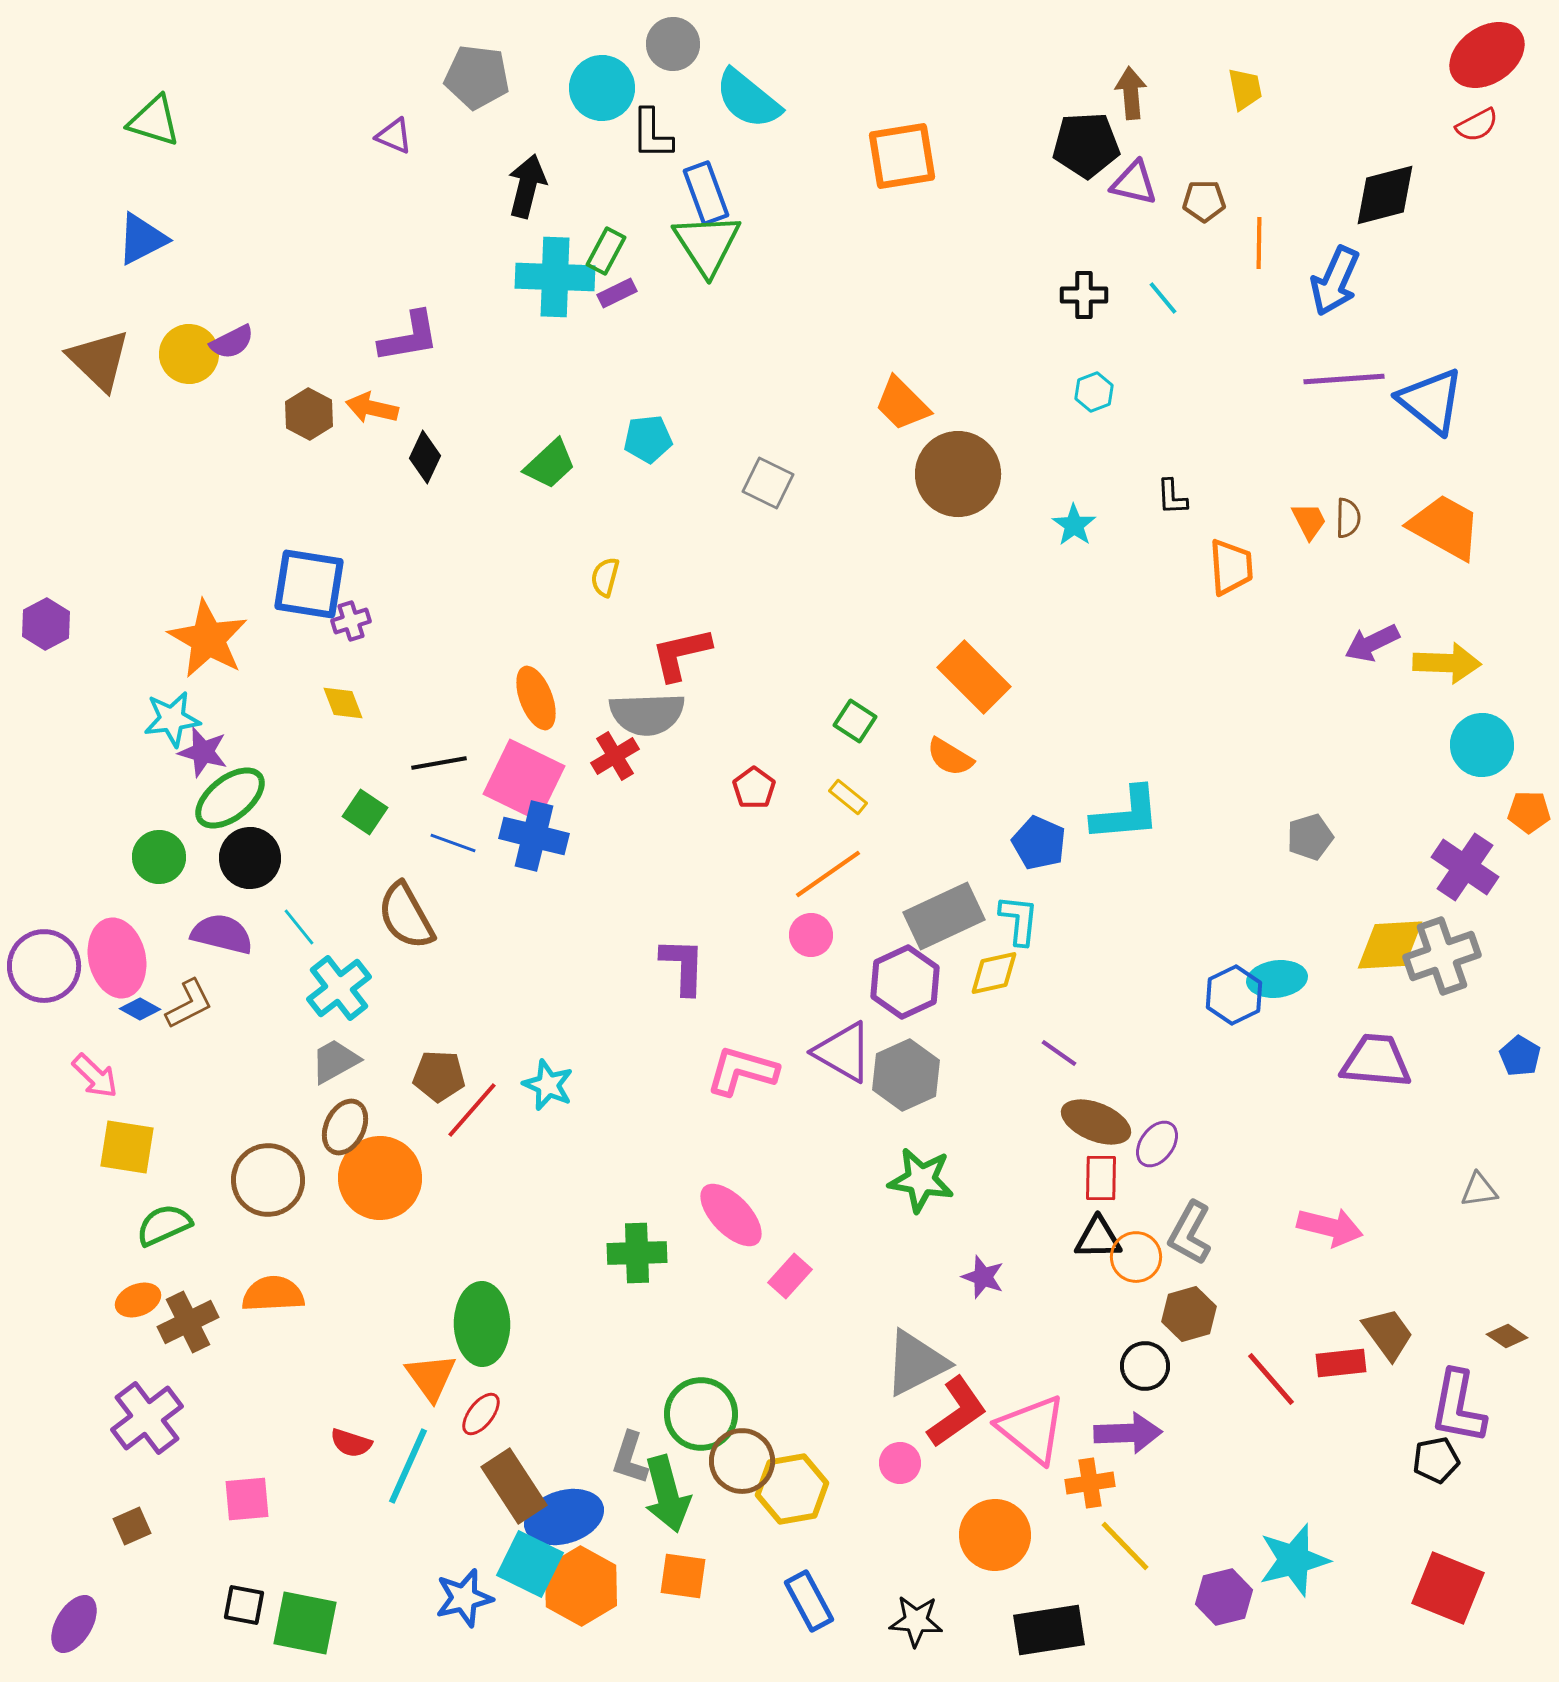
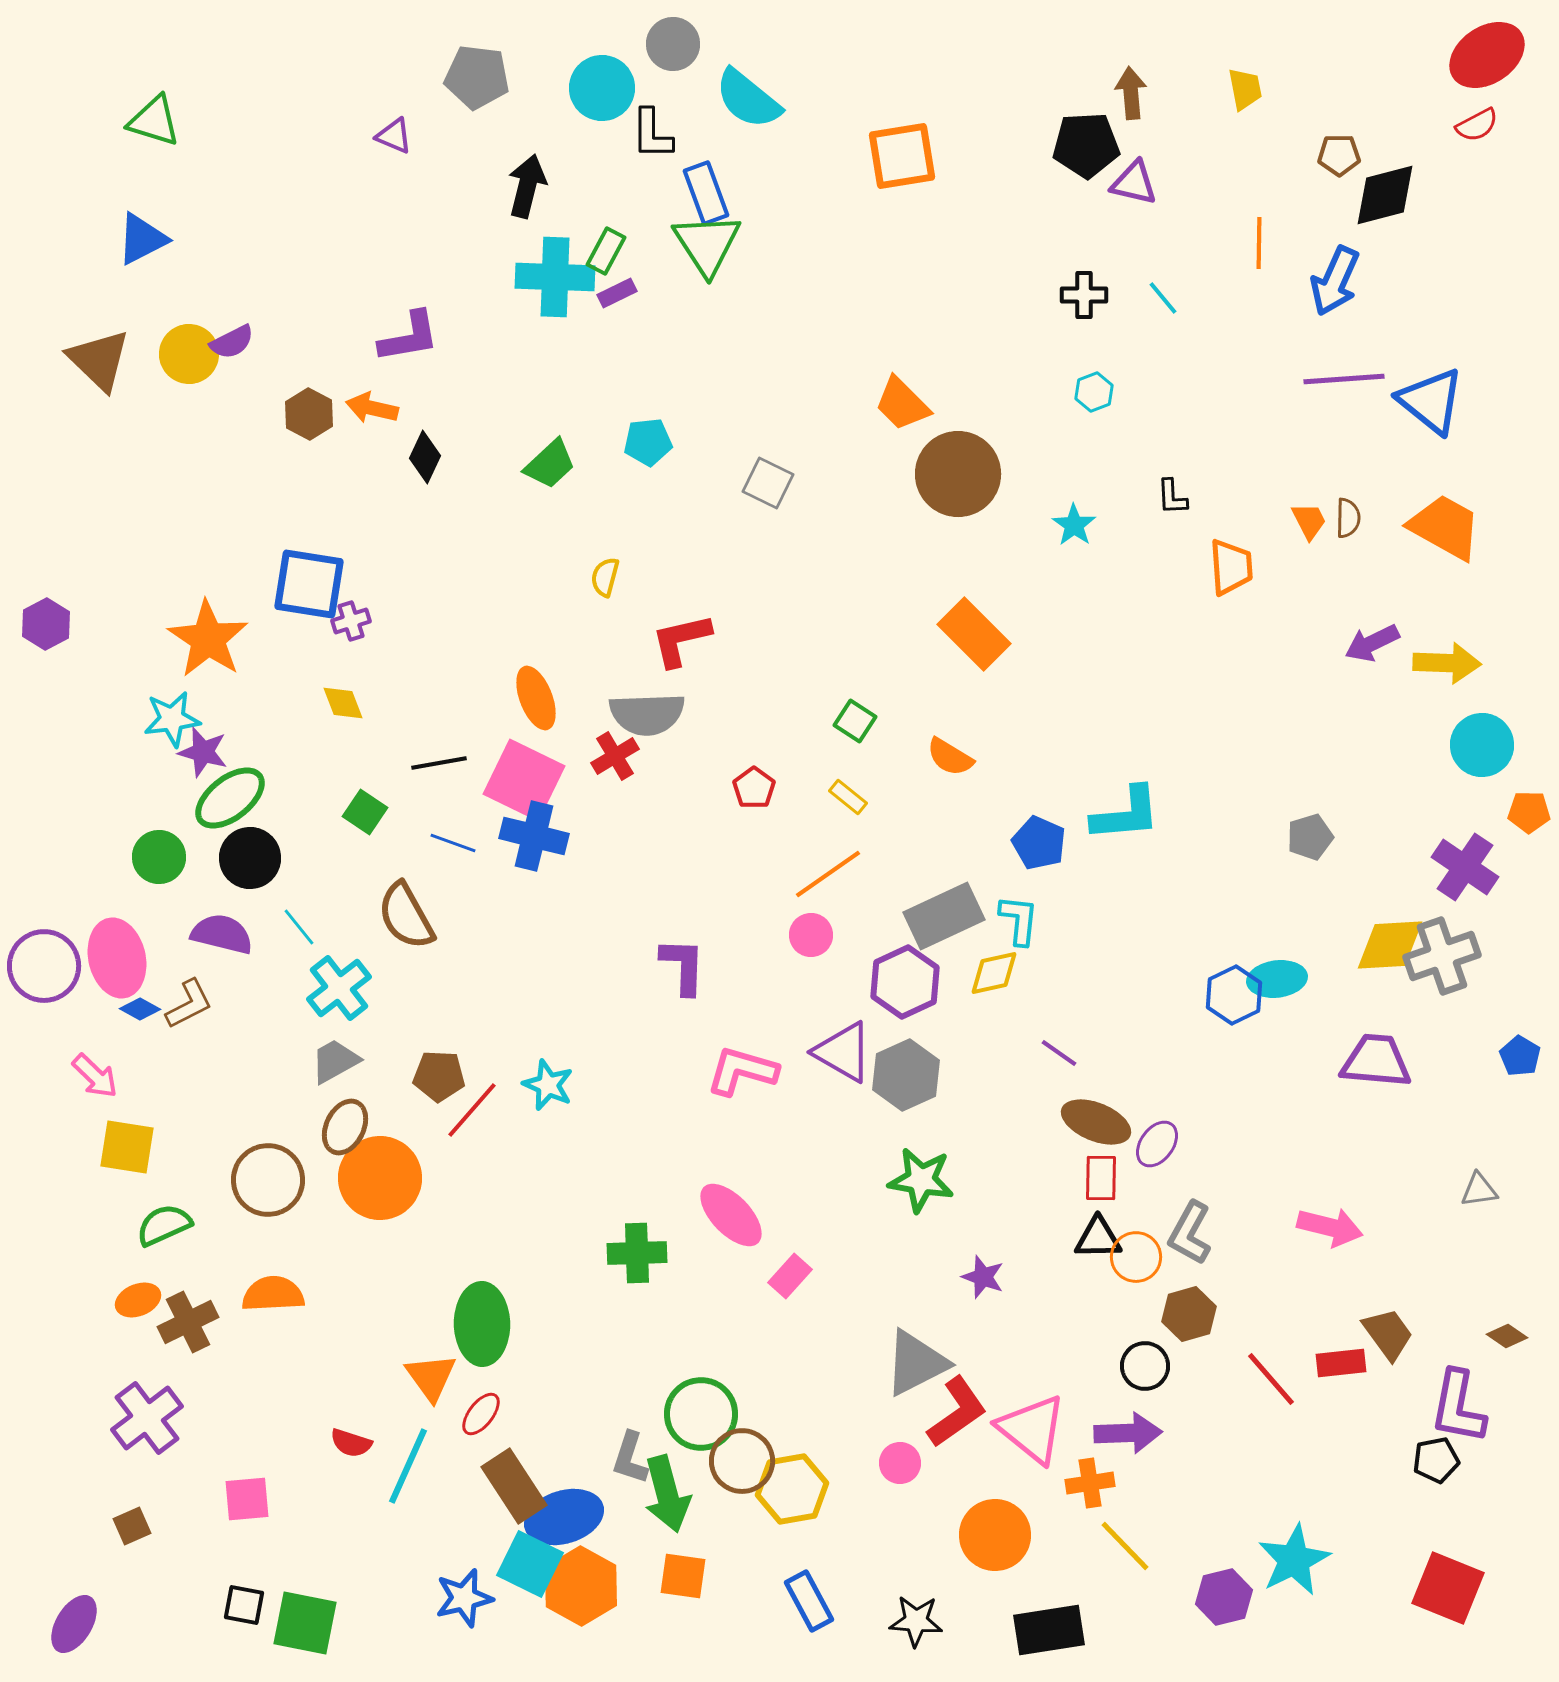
brown pentagon at (1204, 201): moved 135 px right, 46 px up
cyan pentagon at (648, 439): moved 3 px down
orange star at (208, 639): rotated 4 degrees clockwise
red L-shape at (681, 654): moved 14 px up
orange rectangle at (974, 677): moved 43 px up
cyan star at (1294, 1560): rotated 12 degrees counterclockwise
